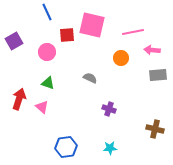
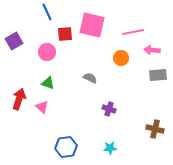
red square: moved 2 px left, 1 px up
